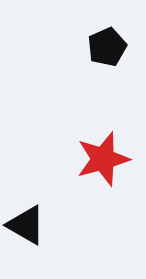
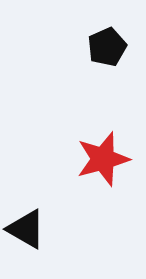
black triangle: moved 4 px down
